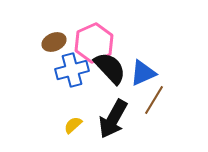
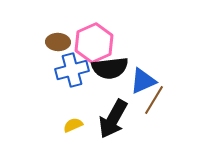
brown ellipse: moved 4 px right; rotated 25 degrees clockwise
black semicircle: rotated 126 degrees clockwise
blue triangle: moved 8 px down
yellow semicircle: rotated 18 degrees clockwise
